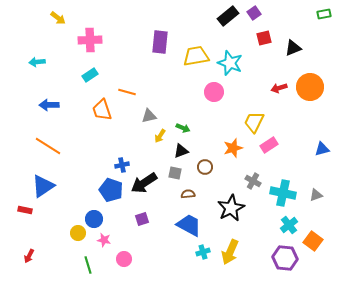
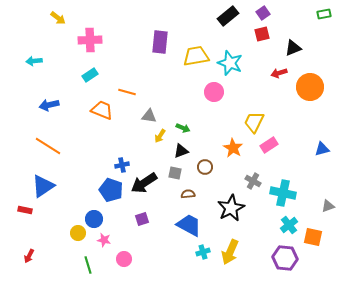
purple square at (254, 13): moved 9 px right
red square at (264, 38): moved 2 px left, 4 px up
cyan arrow at (37, 62): moved 3 px left, 1 px up
red arrow at (279, 88): moved 15 px up
blue arrow at (49, 105): rotated 12 degrees counterclockwise
orange trapezoid at (102, 110): rotated 130 degrees clockwise
gray triangle at (149, 116): rotated 21 degrees clockwise
orange star at (233, 148): rotated 24 degrees counterclockwise
gray triangle at (316, 195): moved 12 px right, 11 px down
orange square at (313, 241): moved 4 px up; rotated 24 degrees counterclockwise
